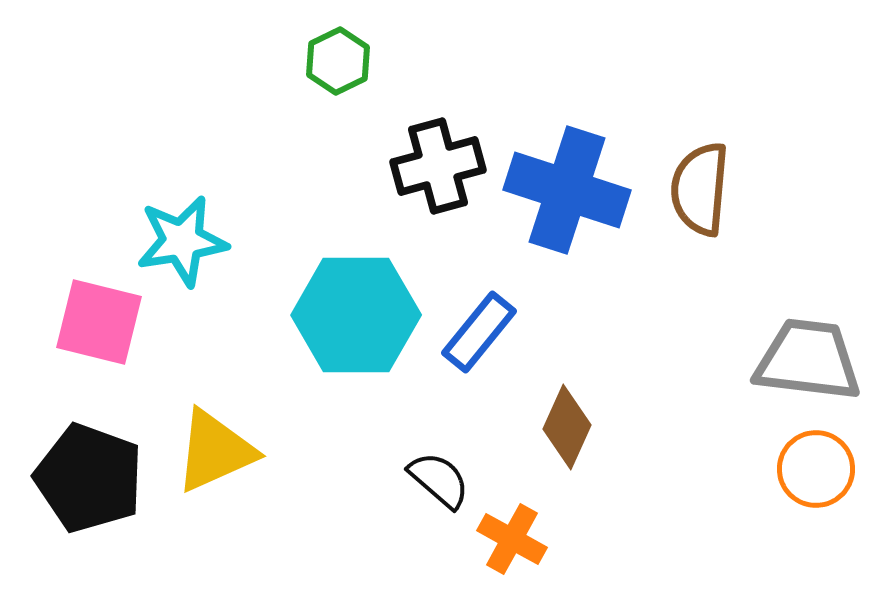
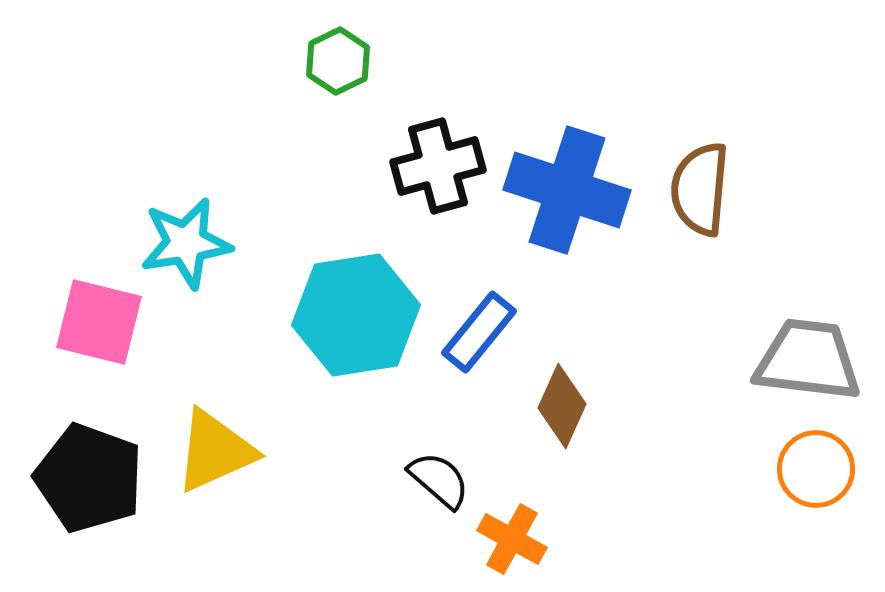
cyan star: moved 4 px right, 2 px down
cyan hexagon: rotated 9 degrees counterclockwise
brown diamond: moved 5 px left, 21 px up
